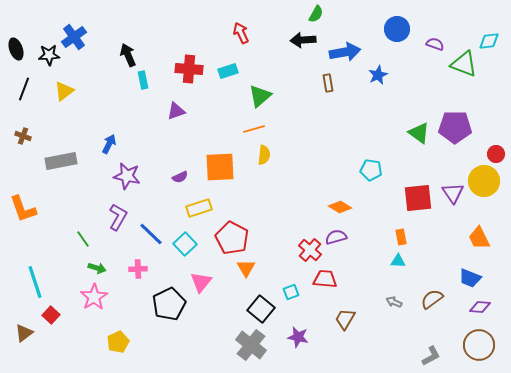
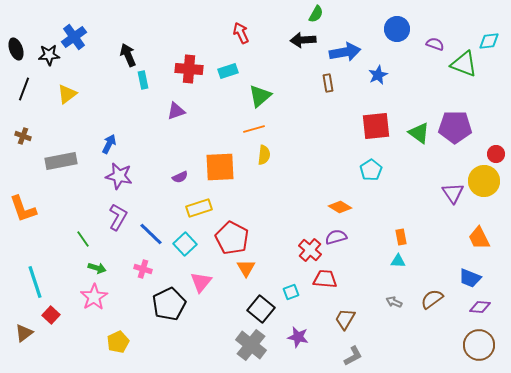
yellow triangle at (64, 91): moved 3 px right, 3 px down
cyan pentagon at (371, 170): rotated 30 degrees clockwise
purple star at (127, 176): moved 8 px left
red square at (418, 198): moved 42 px left, 72 px up
pink cross at (138, 269): moved 5 px right; rotated 18 degrees clockwise
gray L-shape at (431, 356): moved 78 px left
